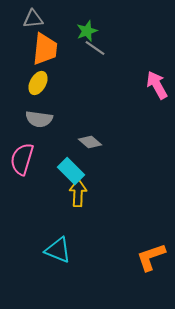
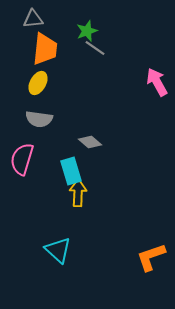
pink arrow: moved 3 px up
cyan rectangle: rotated 28 degrees clockwise
cyan triangle: rotated 20 degrees clockwise
